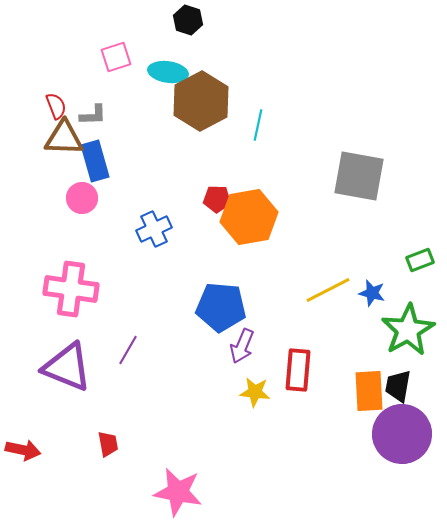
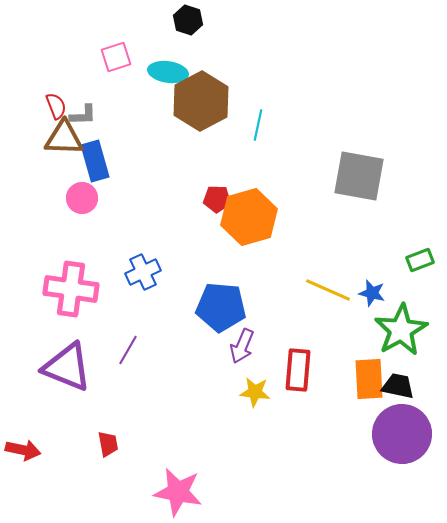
gray L-shape: moved 10 px left
orange hexagon: rotated 6 degrees counterclockwise
blue cross: moved 11 px left, 43 px down
yellow line: rotated 51 degrees clockwise
green star: moved 7 px left
black trapezoid: rotated 92 degrees clockwise
orange rectangle: moved 12 px up
